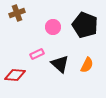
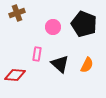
black pentagon: moved 1 px left, 1 px up
pink rectangle: rotated 56 degrees counterclockwise
